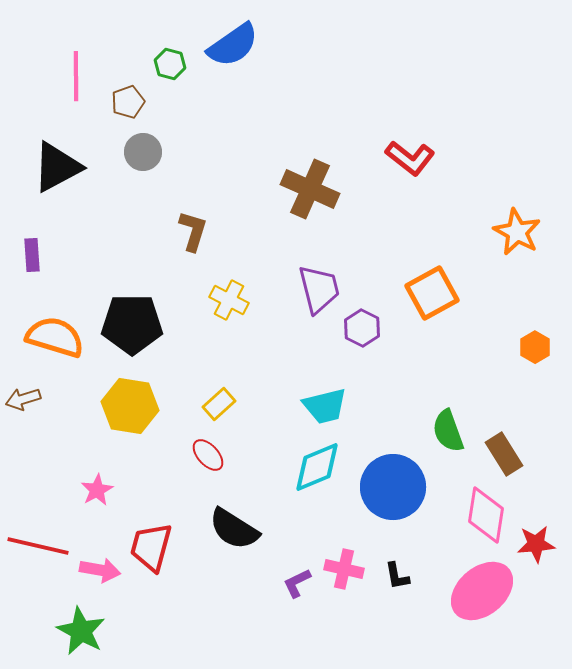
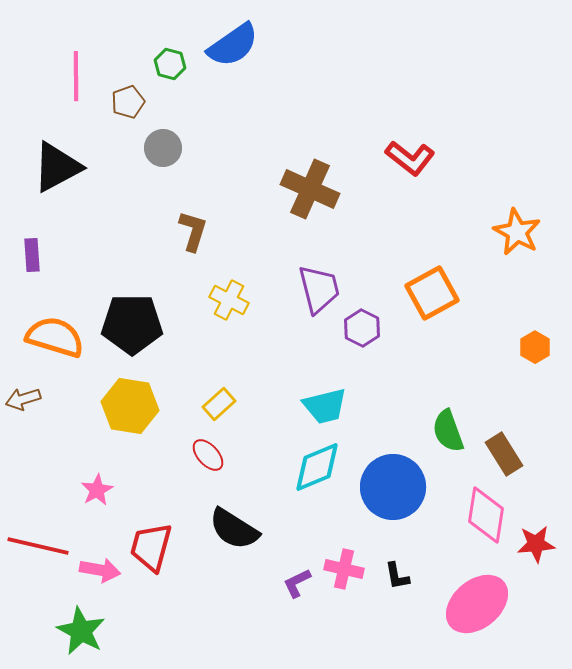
gray circle: moved 20 px right, 4 px up
pink ellipse: moved 5 px left, 13 px down
